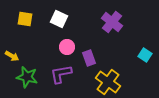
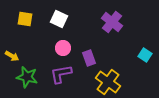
pink circle: moved 4 px left, 1 px down
